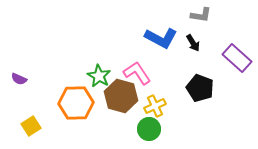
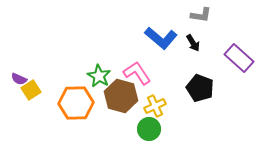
blue L-shape: rotated 12 degrees clockwise
purple rectangle: moved 2 px right
yellow square: moved 36 px up
